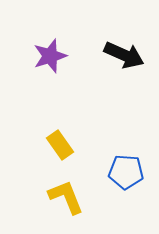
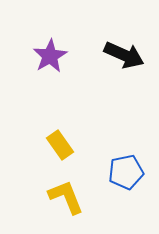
purple star: rotated 12 degrees counterclockwise
blue pentagon: rotated 16 degrees counterclockwise
